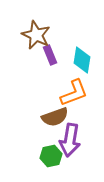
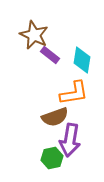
brown star: moved 2 px left
purple rectangle: rotated 30 degrees counterclockwise
orange L-shape: rotated 12 degrees clockwise
green hexagon: moved 1 px right, 2 px down
